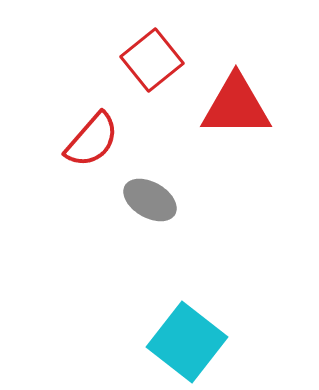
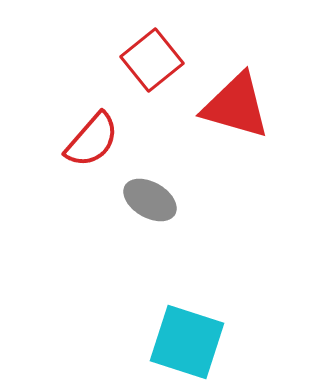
red triangle: rotated 16 degrees clockwise
cyan square: rotated 20 degrees counterclockwise
